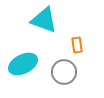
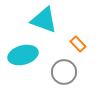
orange rectangle: moved 1 px right, 1 px up; rotated 35 degrees counterclockwise
cyan ellipse: moved 9 px up; rotated 12 degrees clockwise
